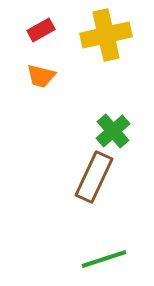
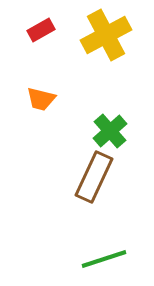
yellow cross: rotated 15 degrees counterclockwise
orange trapezoid: moved 23 px down
green cross: moved 3 px left
